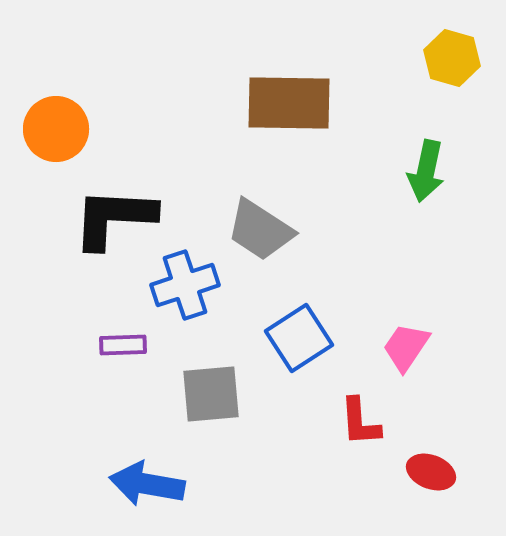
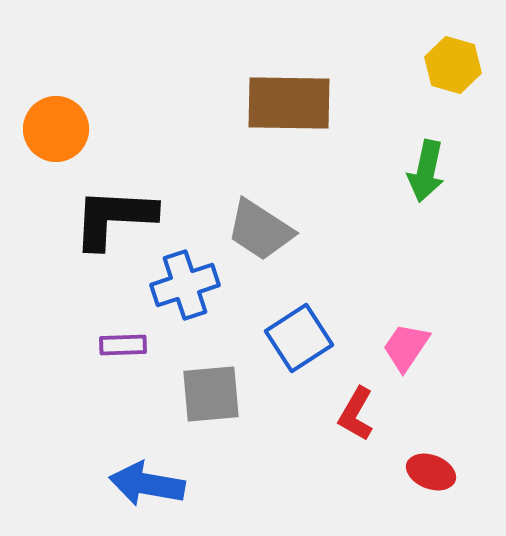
yellow hexagon: moved 1 px right, 7 px down
red L-shape: moved 4 px left, 8 px up; rotated 34 degrees clockwise
